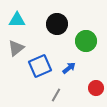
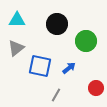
blue square: rotated 35 degrees clockwise
